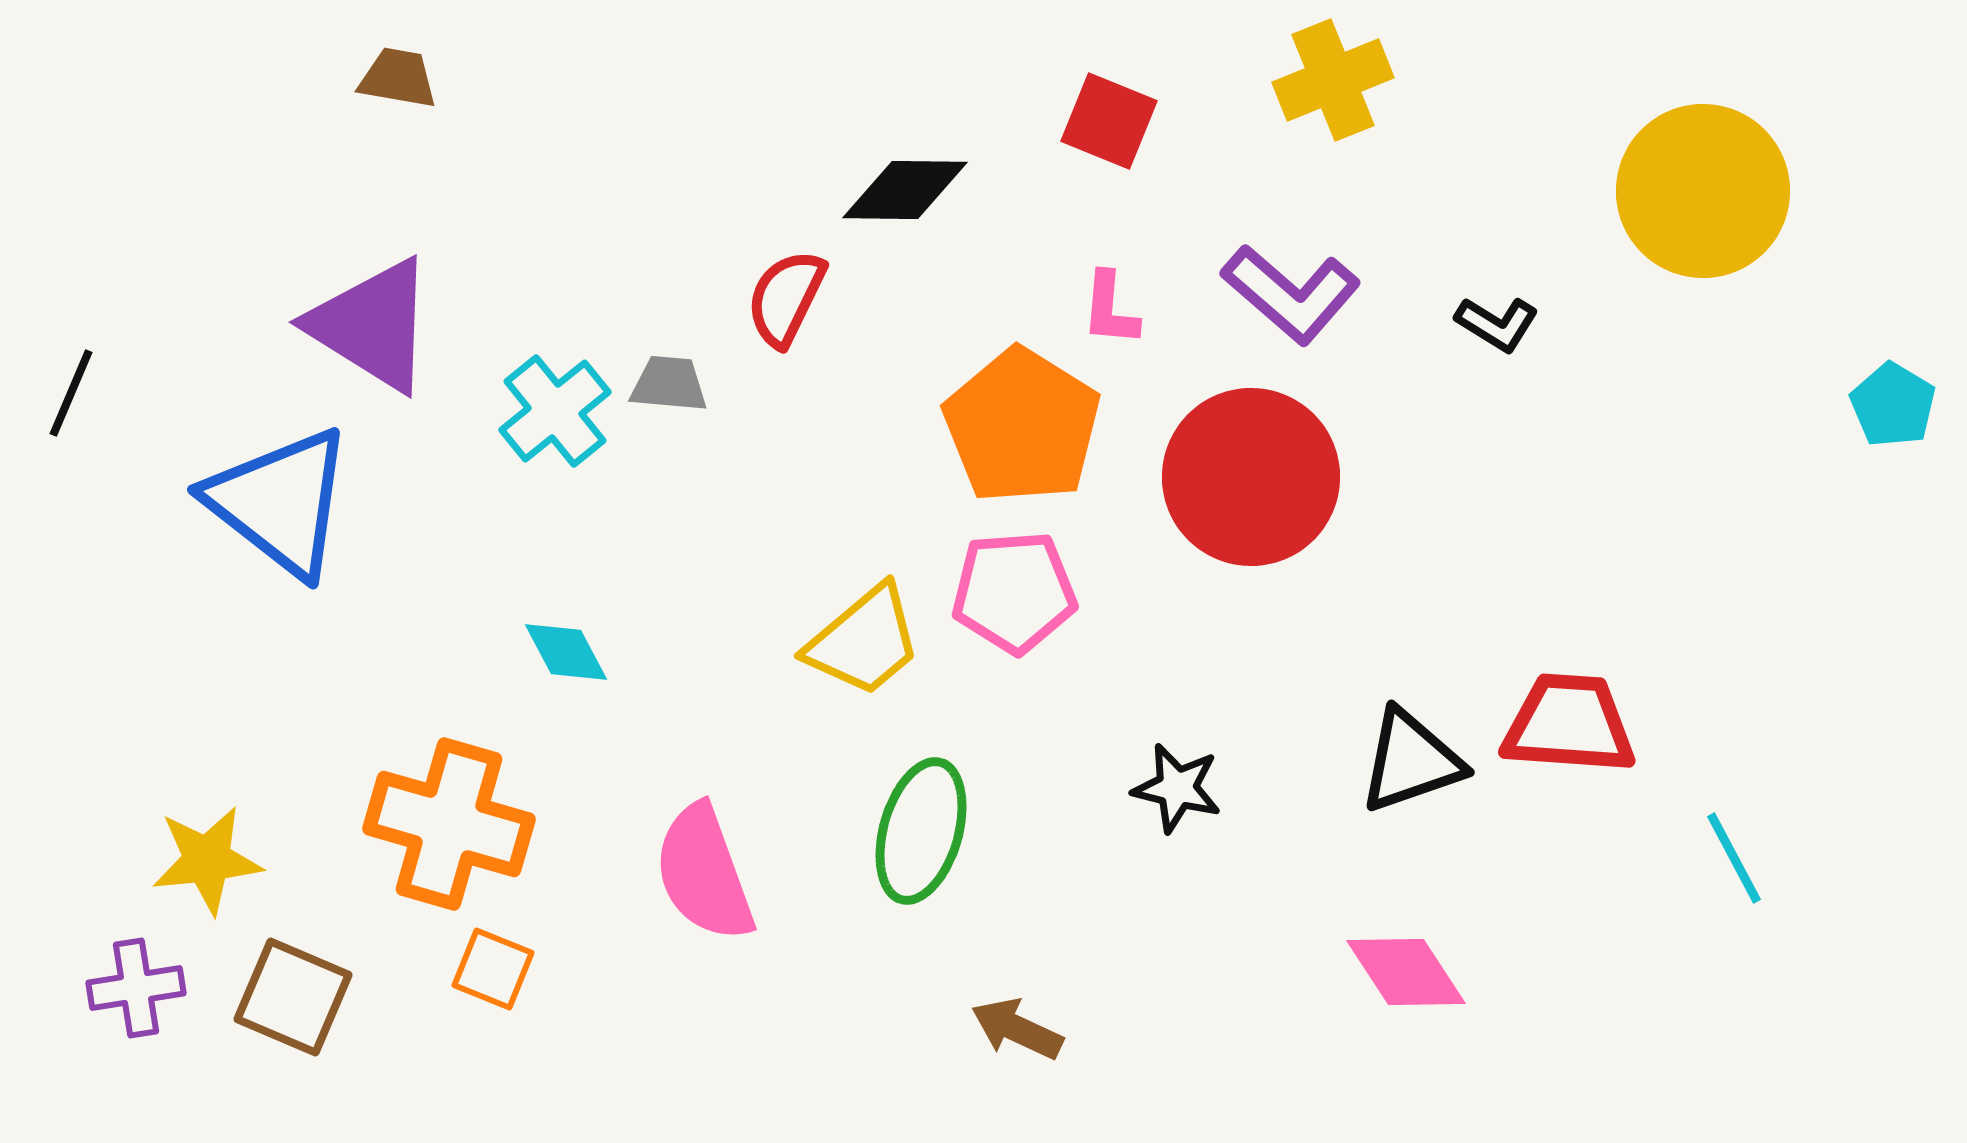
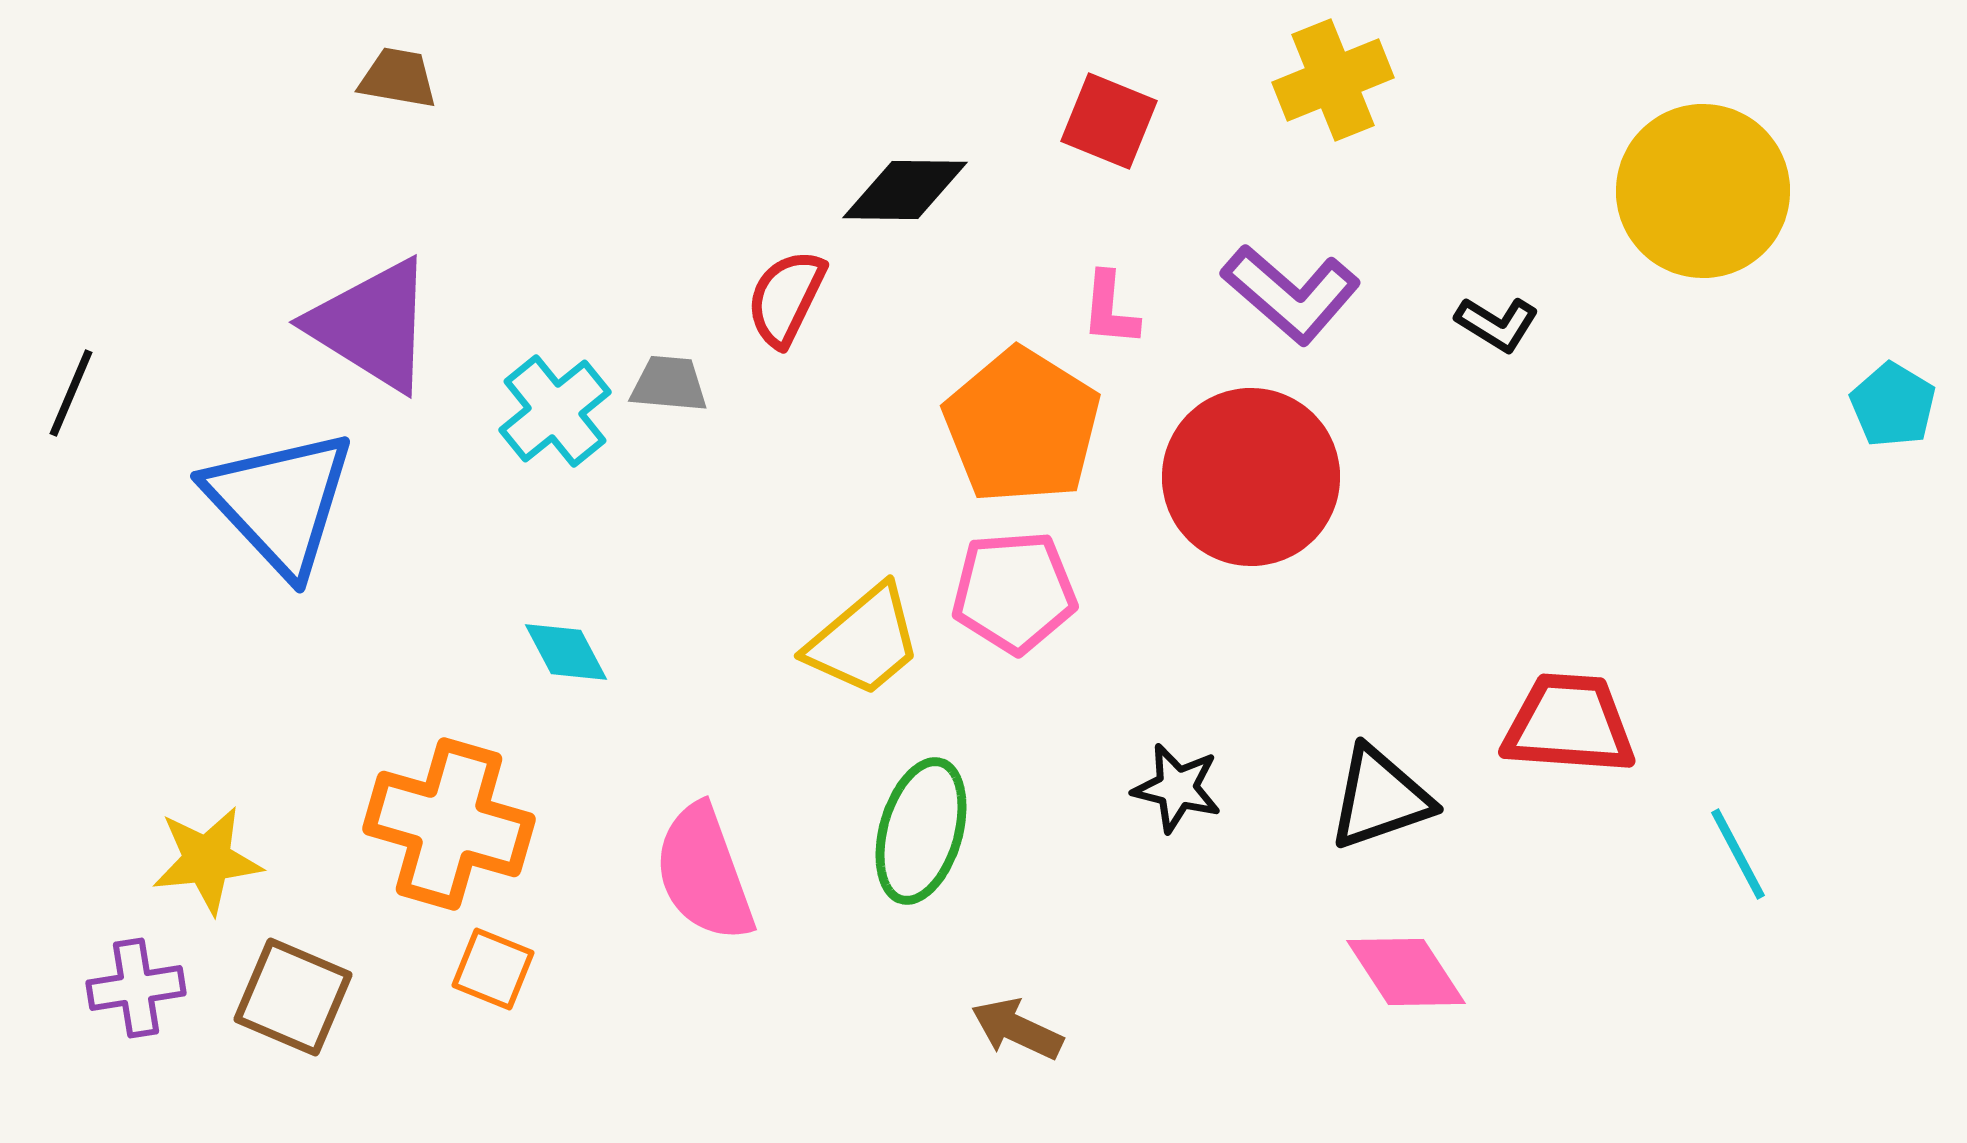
blue triangle: rotated 9 degrees clockwise
black triangle: moved 31 px left, 37 px down
cyan line: moved 4 px right, 4 px up
